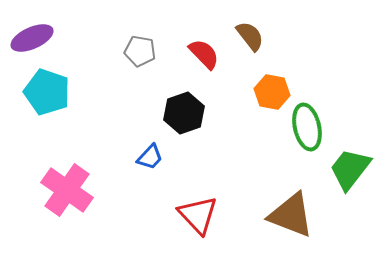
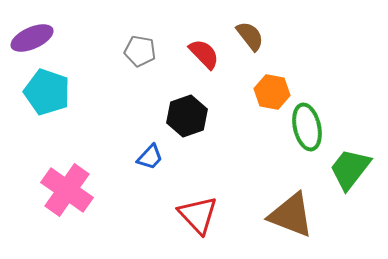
black hexagon: moved 3 px right, 3 px down
